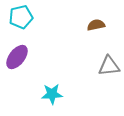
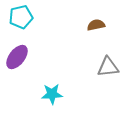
gray triangle: moved 1 px left, 1 px down
